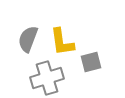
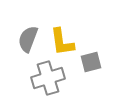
gray cross: moved 1 px right
